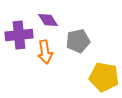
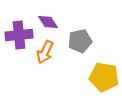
purple diamond: moved 2 px down
gray pentagon: moved 2 px right
orange arrow: rotated 35 degrees clockwise
